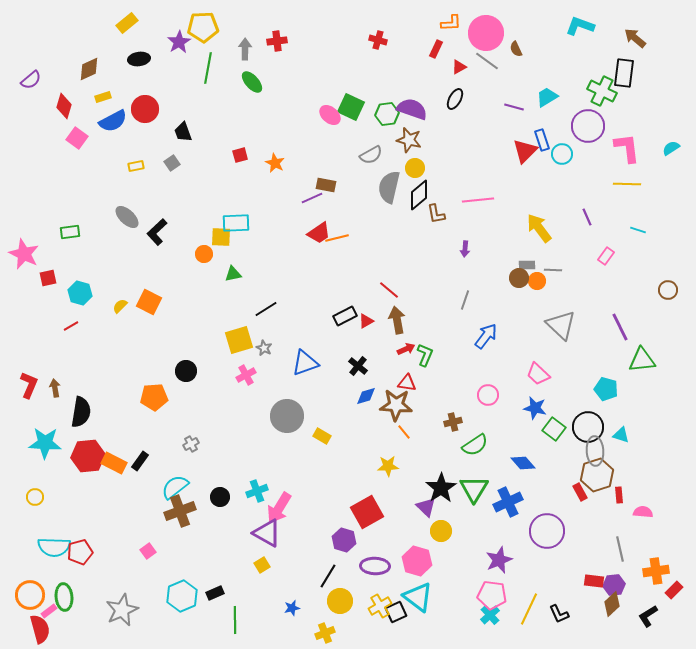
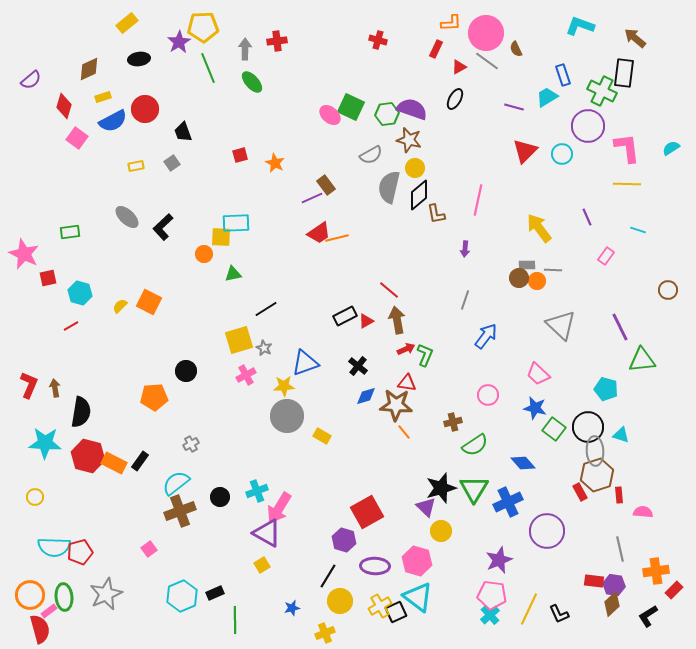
green line at (208, 68): rotated 32 degrees counterclockwise
blue rectangle at (542, 140): moved 21 px right, 65 px up
brown rectangle at (326, 185): rotated 42 degrees clockwise
pink line at (478, 200): rotated 72 degrees counterclockwise
black L-shape at (157, 232): moved 6 px right, 5 px up
red hexagon at (88, 456): rotated 20 degrees clockwise
yellow star at (388, 466): moved 104 px left, 80 px up
cyan semicircle at (175, 487): moved 1 px right, 4 px up
black star at (441, 488): rotated 16 degrees clockwise
pink square at (148, 551): moved 1 px right, 2 px up
purple hexagon at (614, 585): rotated 15 degrees clockwise
gray star at (122, 610): moved 16 px left, 16 px up
